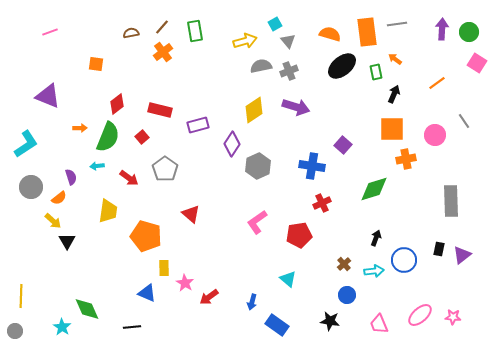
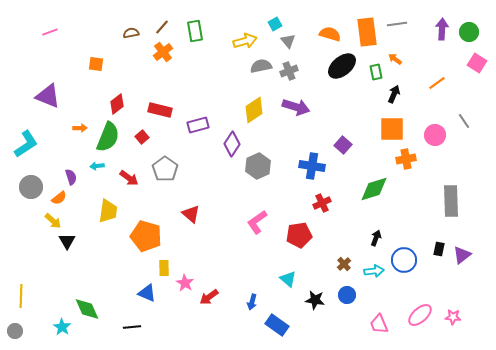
black star at (330, 321): moved 15 px left, 21 px up
